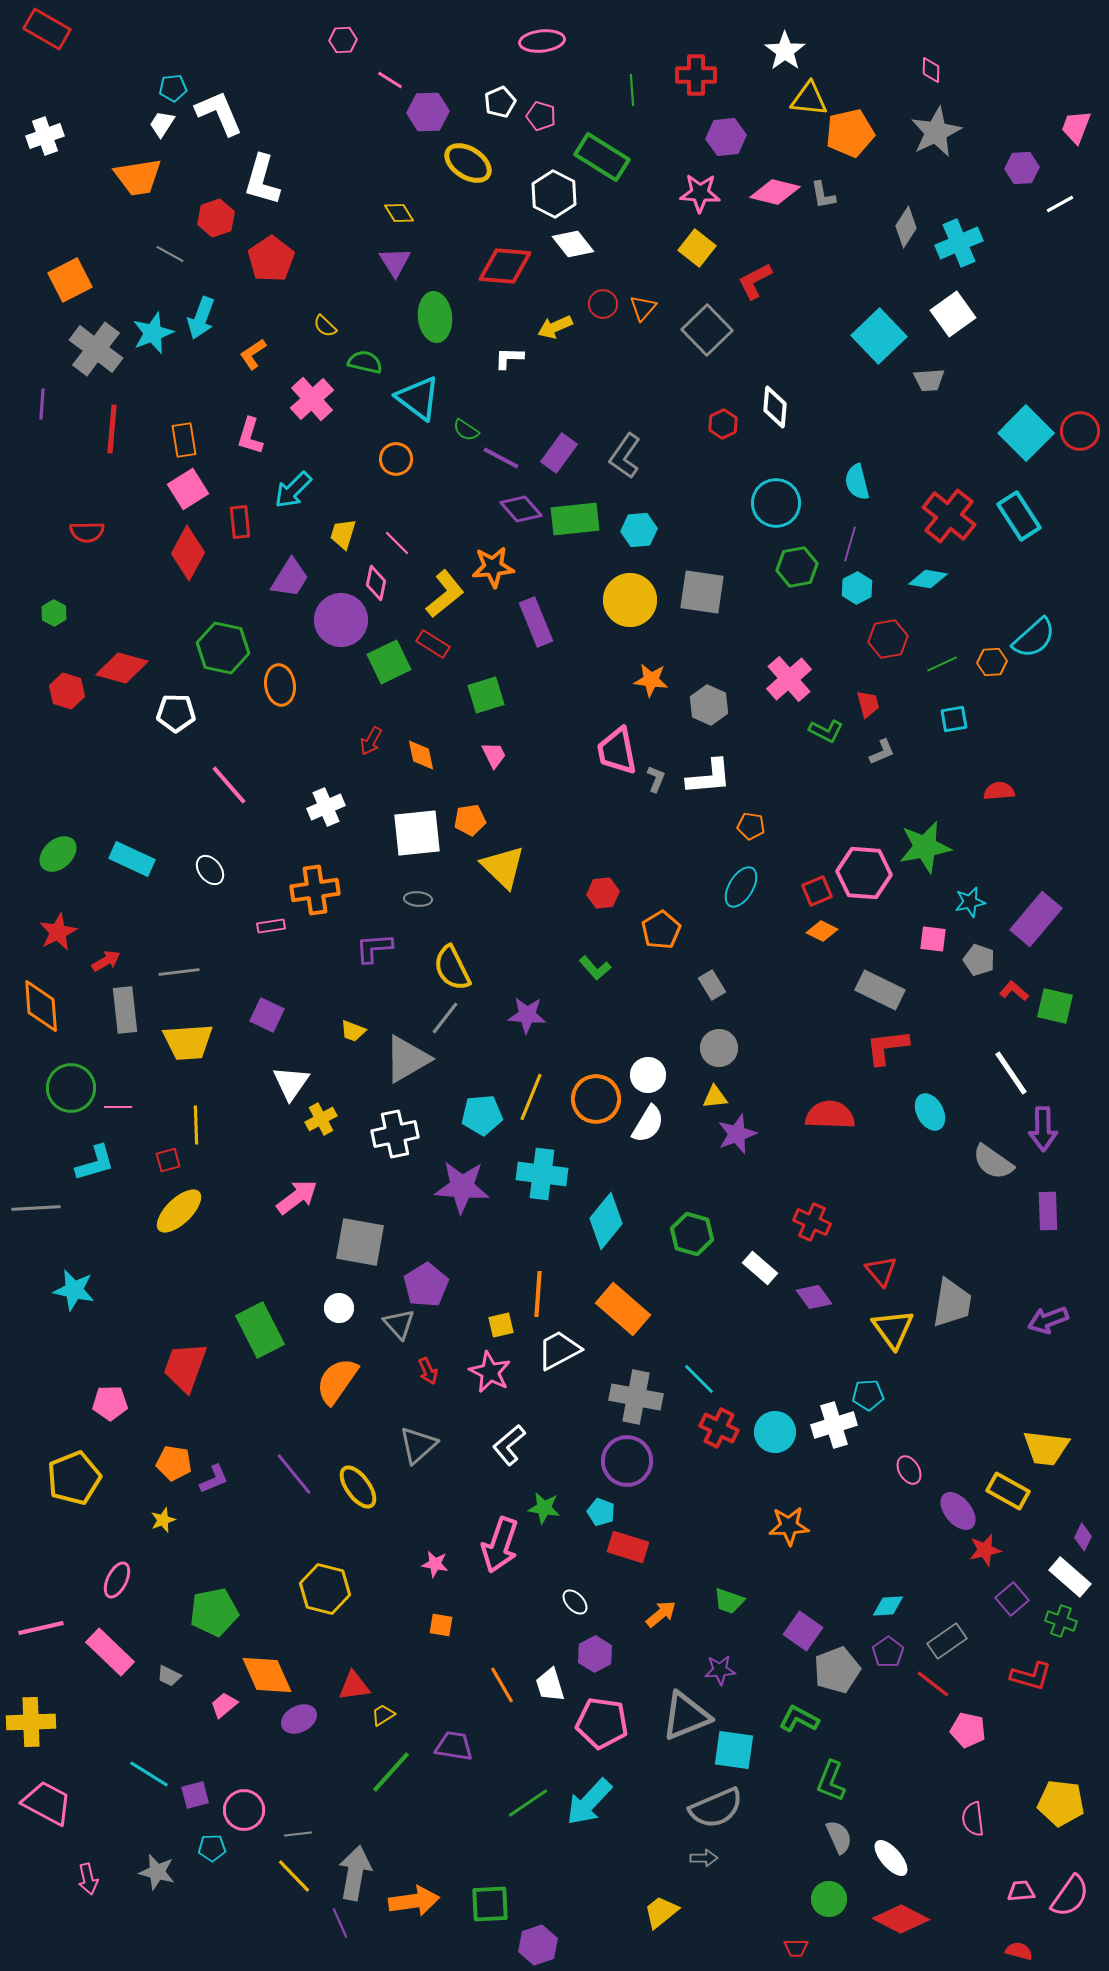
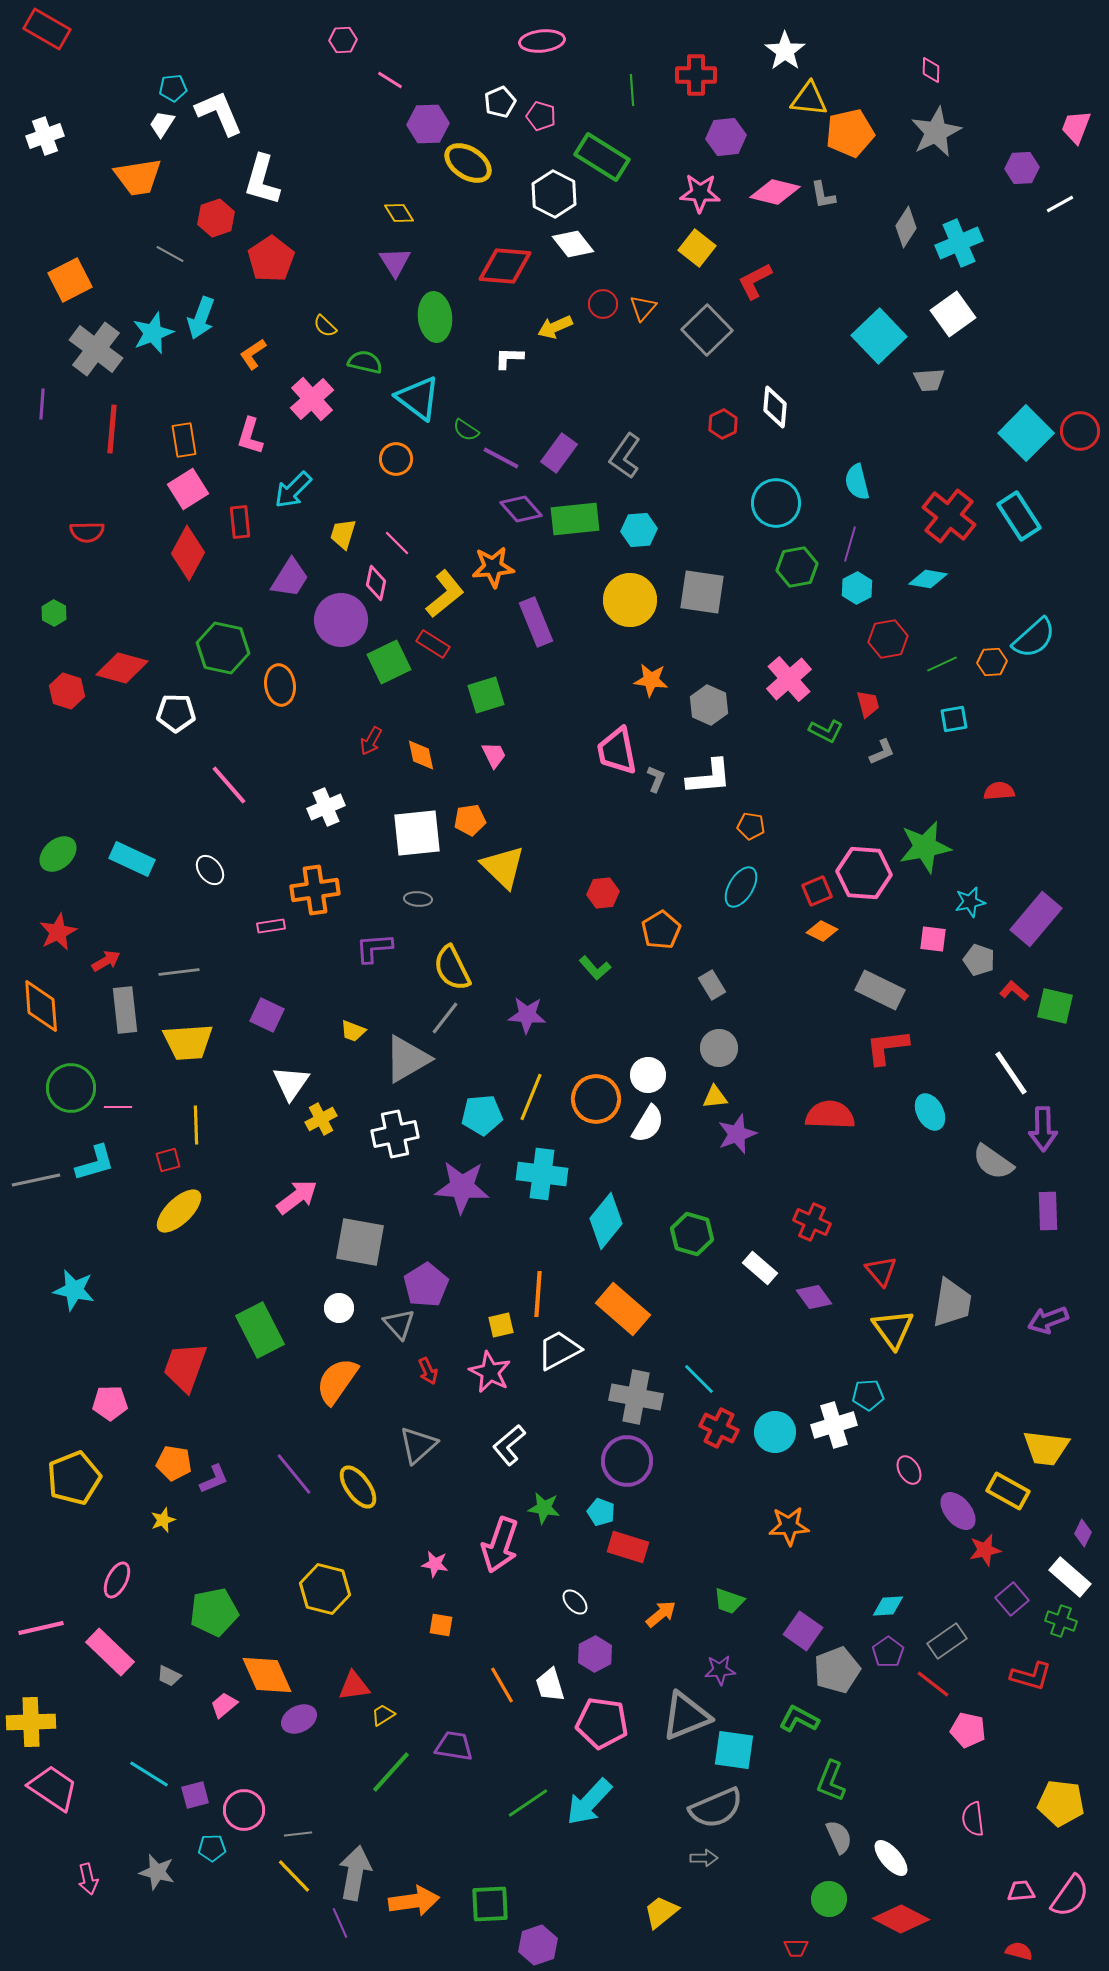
purple hexagon at (428, 112): moved 12 px down
gray line at (36, 1208): moved 28 px up; rotated 9 degrees counterclockwise
purple diamond at (1083, 1537): moved 4 px up
pink trapezoid at (47, 1803): moved 6 px right, 15 px up; rotated 6 degrees clockwise
